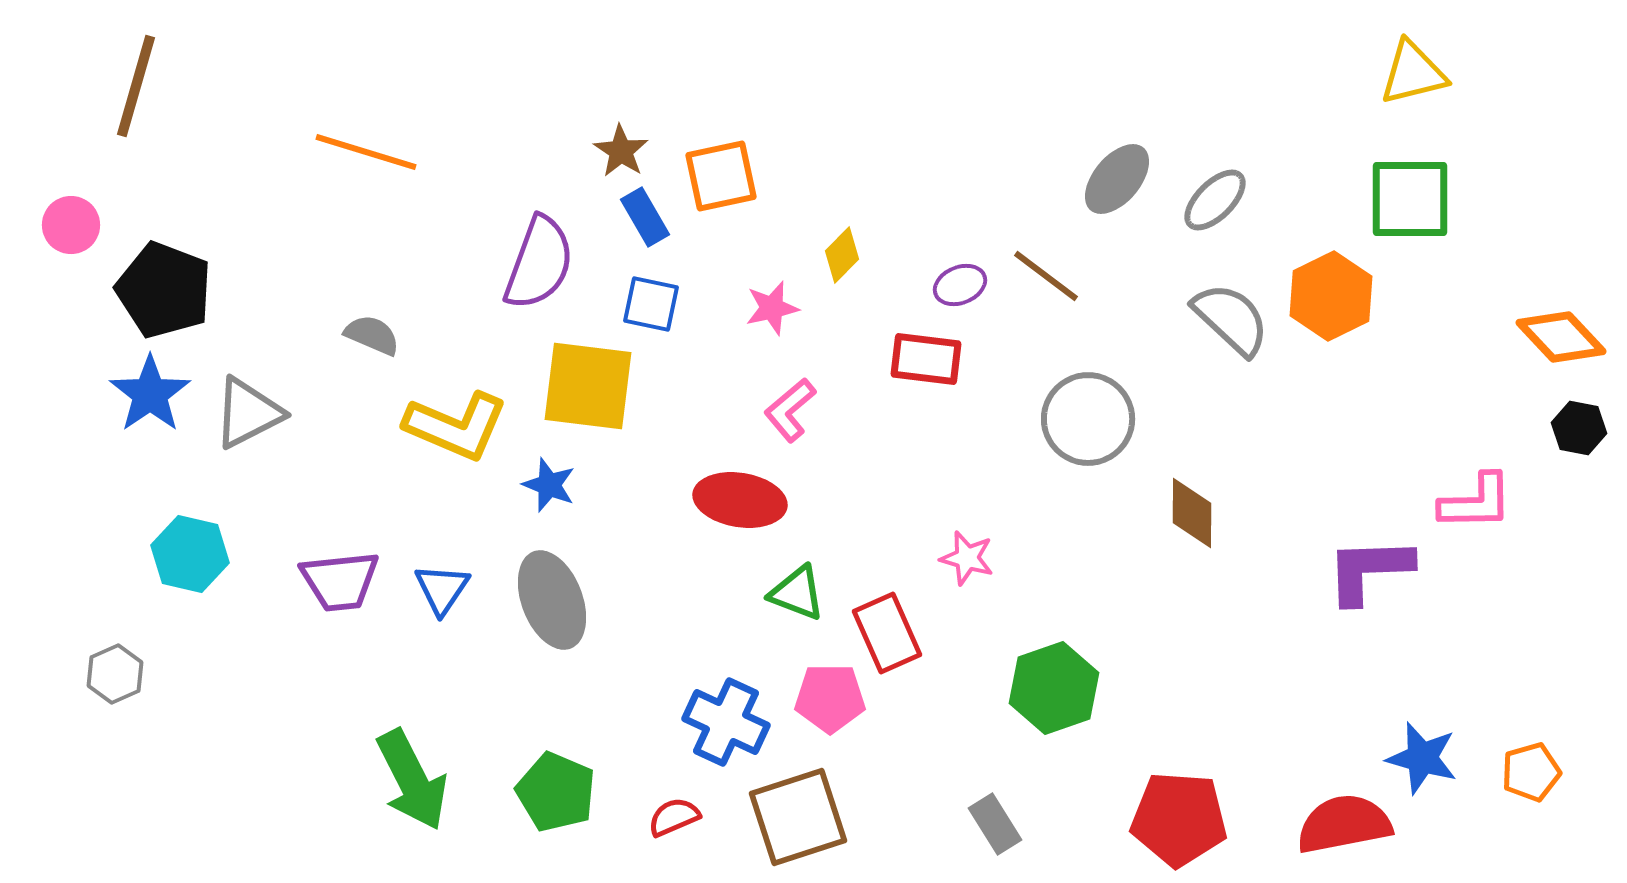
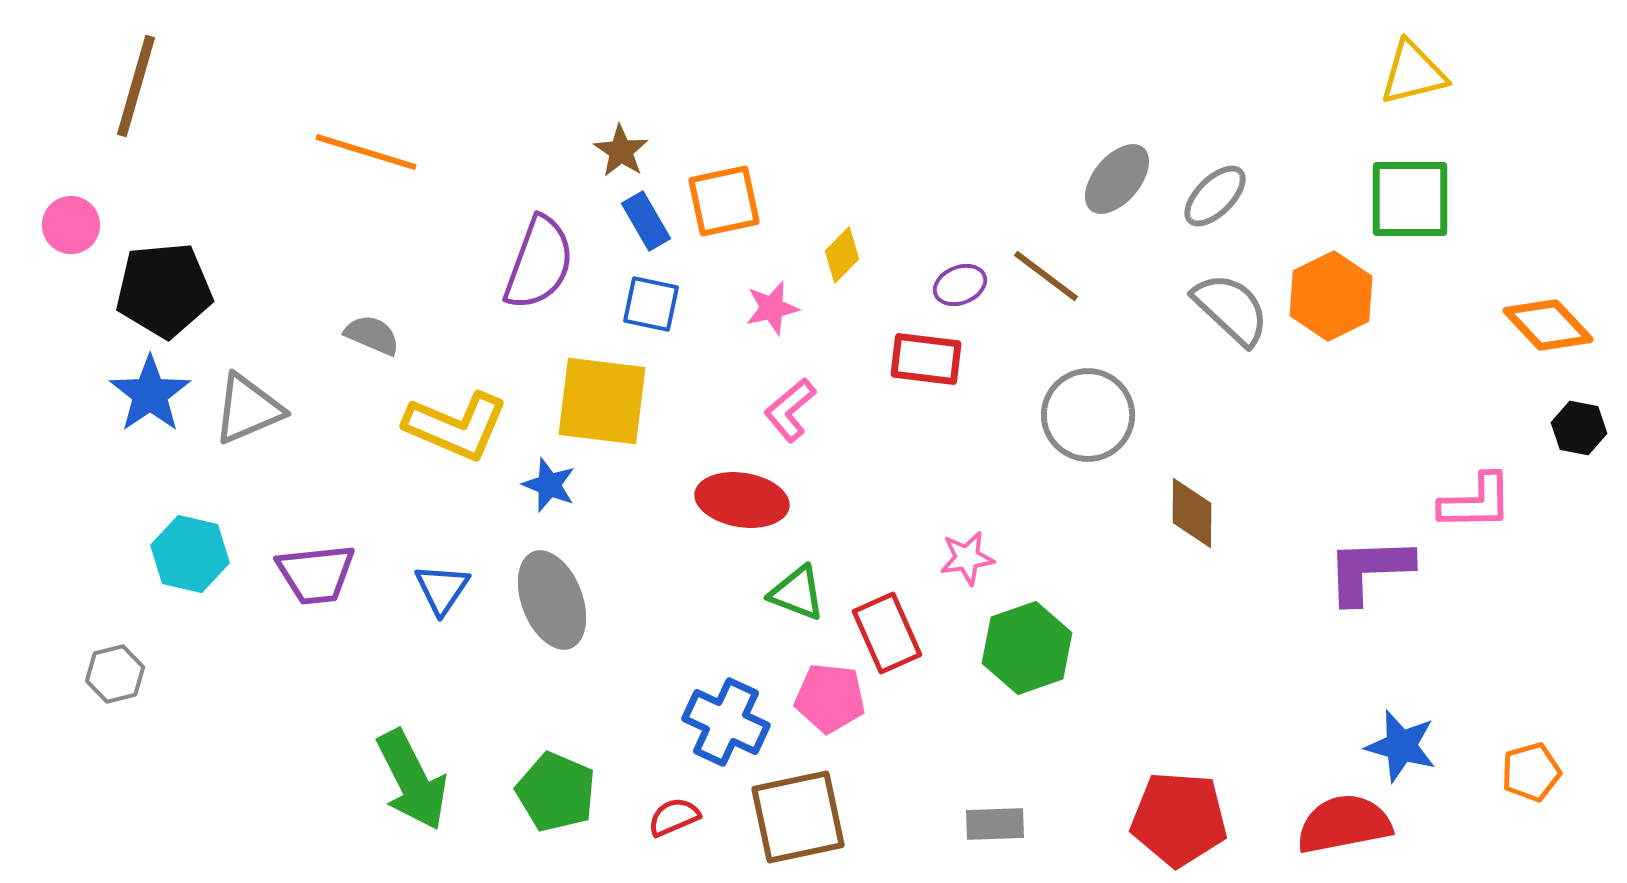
orange square at (721, 176): moved 3 px right, 25 px down
gray ellipse at (1215, 200): moved 4 px up
blue rectangle at (645, 217): moved 1 px right, 4 px down
black pentagon at (164, 290): rotated 26 degrees counterclockwise
gray semicircle at (1231, 319): moved 10 px up
orange diamond at (1561, 337): moved 13 px left, 12 px up
yellow square at (588, 386): moved 14 px right, 15 px down
gray triangle at (248, 413): moved 4 px up; rotated 4 degrees clockwise
gray circle at (1088, 419): moved 4 px up
red ellipse at (740, 500): moved 2 px right
pink star at (967, 558): rotated 24 degrees counterclockwise
purple trapezoid at (340, 581): moved 24 px left, 7 px up
gray hexagon at (115, 674): rotated 10 degrees clockwise
green hexagon at (1054, 688): moved 27 px left, 40 px up
pink pentagon at (830, 698): rotated 6 degrees clockwise
blue star at (1422, 758): moved 21 px left, 12 px up
brown square at (798, 817): rotated 6 degrees clockwise
gray rectangle at (995, 824): rotated 60 degrees counterclockwise
